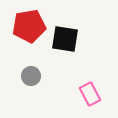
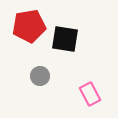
gray circle: moved 9 px right
